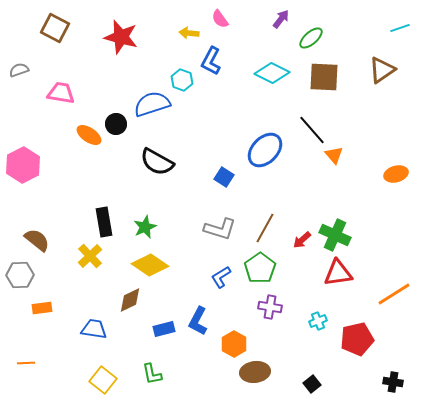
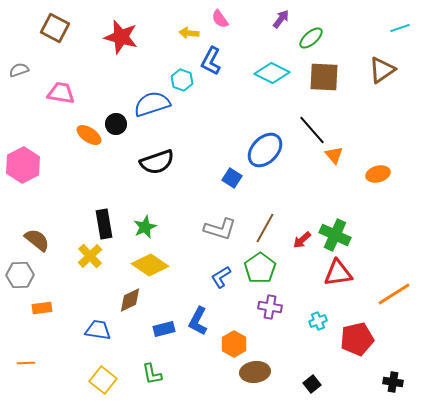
black semicircle at (157, 162): rotated 48 degrees counterclockwise
orange ellipse at (396, 174): moved 18 px left
blue square at (224, 177): moved 8 px right, 1 px down
black rectangle at (104, 222): moved 2 px down
blue trapezoid at (94, 329): moved 4 px right, 1 px down
